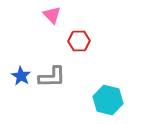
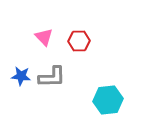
pink triangle: moved 8 px left, 22 px down
blue star: rotated 24 degrees counterclockwise
cyan hexagon: rotated 20 degrees counterclockwise
